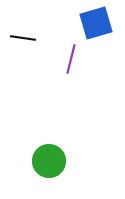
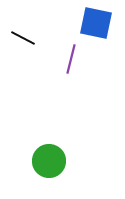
blue square: rotated 28 degrees clockwise
black line: rotated 20 degrees clockwise
